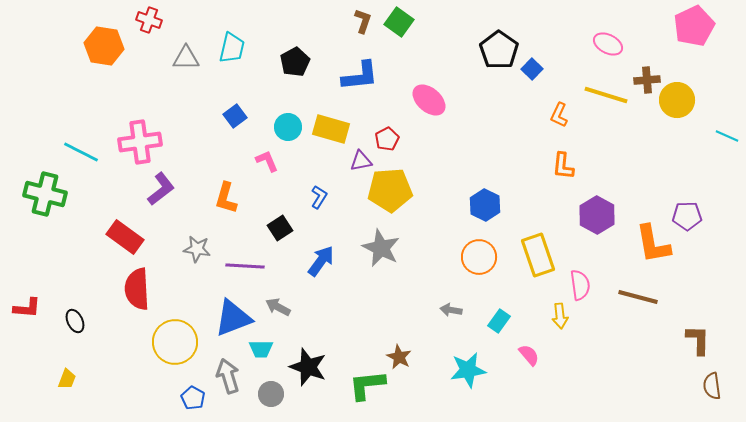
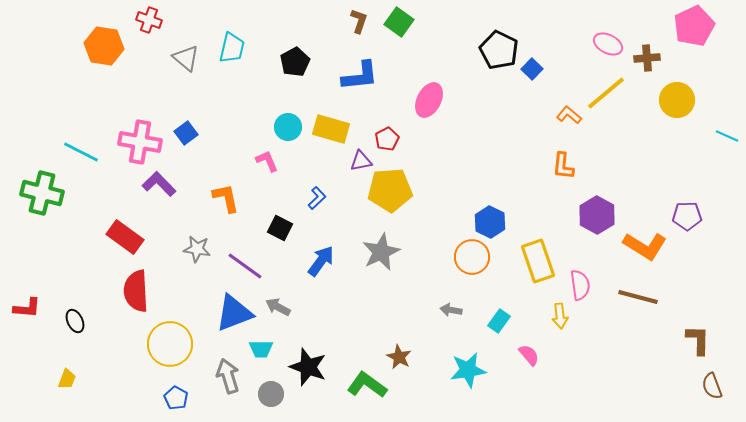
brown L-shape at (363, 21): moved 4 px left
black pentagon at (499, 50): rotated 9 degrees counterclockwise
gray triangle at (186, 58): rotated 40 degrees clockwise
brown cross at (647, 80): moved 22 px up
yellow line at (606, 95): moved 2 px up; rotated 57 degrees counterclockwise
pink ellipse at (429, 100): rotated 76 degrees clockwise
orange L-shape at (559, 115): moved 10 px right; rotated 105 degrees clockwise
blue square at (235, 116): moved 49 px left, 17 px down
pink cross at (140, 142): rotated 18 degrees clockwise
purple L-shape at (161, 189): moved 2 px left, 5 px up; rotated 96 degrees counterclockwise
green cross at (45, 194): moved 3 px left, 1 px up
blue L-shape at (319, 197): moved 2 px left, 1 px down; rotated 15 degrees clockwise
orange L-shape at (226, 198): rotated 152 degrees clockwise
blue hexagon at (485, 205): moved 5 px right, 17 px down
black square at (280, 228): rotated 30 degrees counterclockwise
orange L-shape at (653, 244): moved 8 px left, 2 px down; rotated 48 degrees counterclockwise
gray star at (381, 248): moved 4 px down; rotated 21 degrees clockwise
yellow rectangle at (538, 255): moved 6 px down
orange circle at (479, 257): moved 7 px left
purple line at (245, 266): rotated 33 degrees clockwise
red semicircle at (137, 289): moved 1 px left, 2 px down
blue triangle at (233, 318): moved 1 px right, 5 px up
yellow circle at (175, 342): moved 5 px left, 2 px down
green L-shape at (367, 385): rotated 42 degrees clockwise
brown semicircle at (712, 386): rotated 12 degrees counterclockwise
blue pentagon at (193, 398): moved 17 px left
